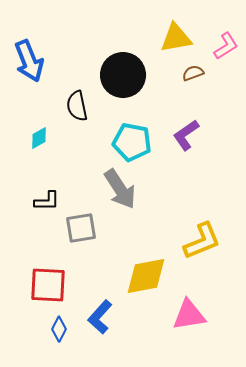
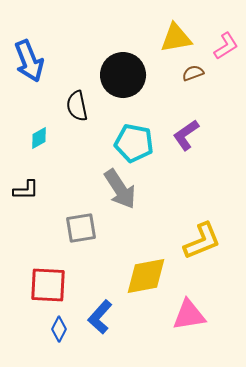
cyan pentagon: moved 2 px right, 1 px down
black L-shape: moved 21 px left, 11 px up
